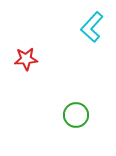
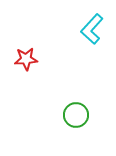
cyan L-shape: moved 2 px down
